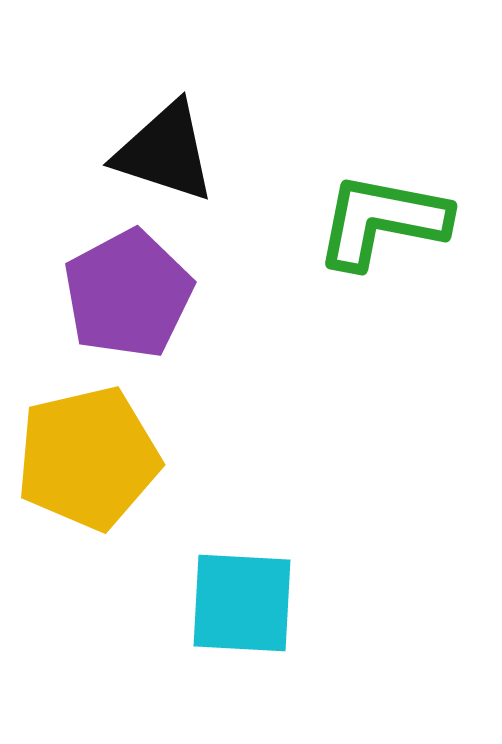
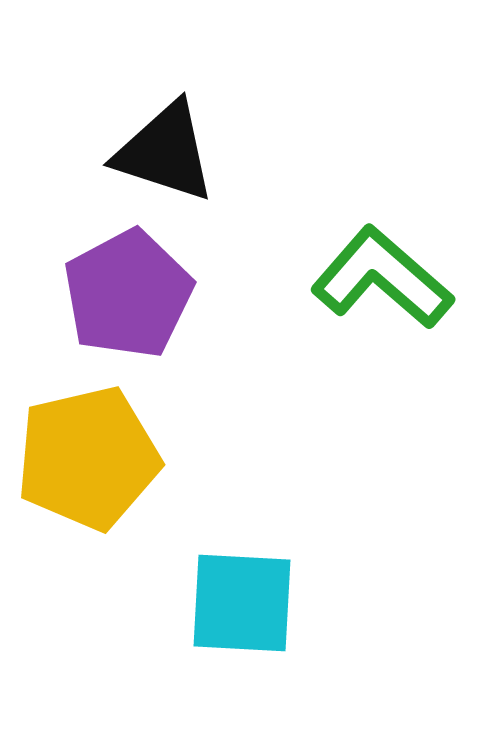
green L-shape: moved 57 px down; rotated 30 degrees clockwise
